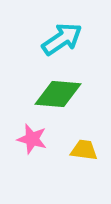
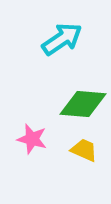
green diamond: moved 25 px right, 10 px down
yellow trapezoid: rotated 16 degrees clockwise
